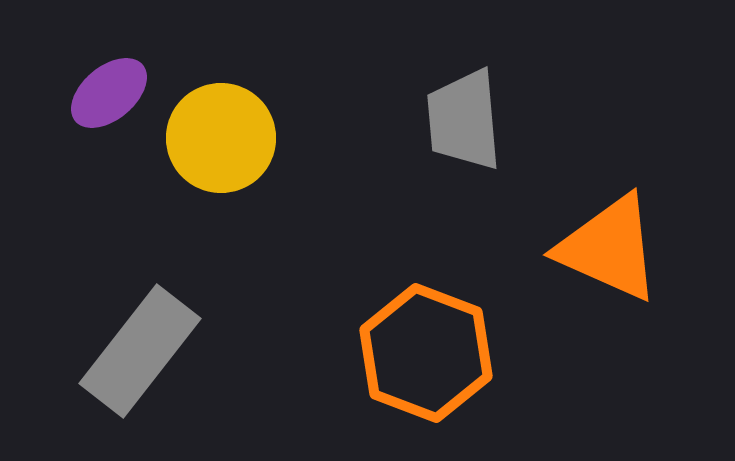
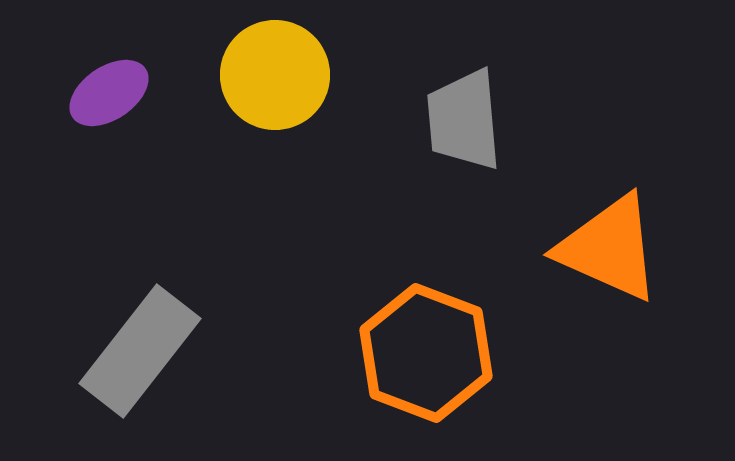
purple ellipse: rotated 6 degrees clockwise
yellow circle: moved 54 px right, 63 px up
